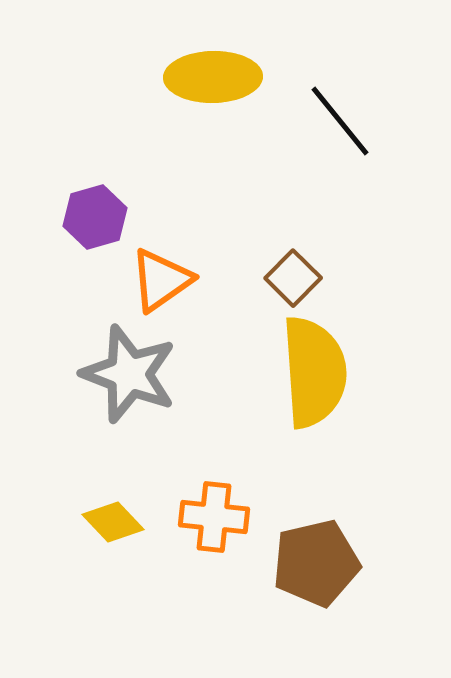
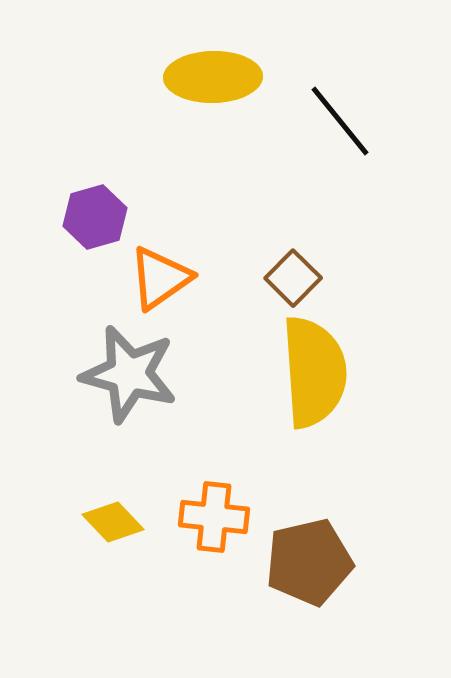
orange triangle: moved 1 px left, 2 px up
gray star: rotated 6 degrees counterclockwise
brown pentagon: moved 7 px left, 1 px up
